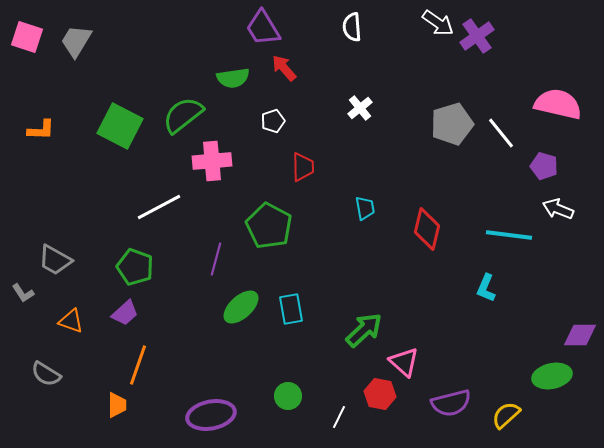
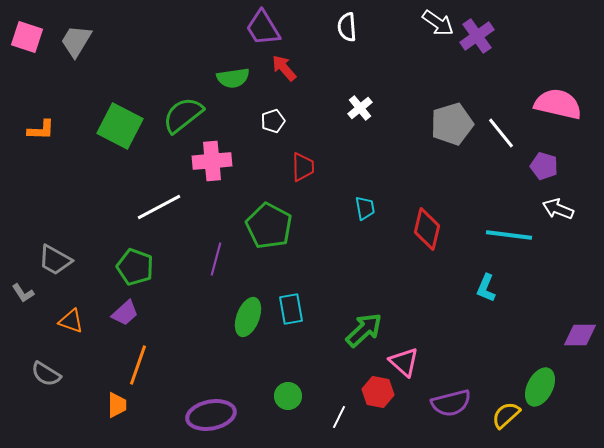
white semicircle at (352, 27): moved 5 px left
green ellipse at (241, 307): moved 7 px right, 10 px down; rotated 27 degrees counterclockwise
green ellipse at (552, 376): moved 12 px left, 11 px down; rotated 51 degrees counterclockwise
red hexagon at (380, 394): moved 2 px left, 2 px up
